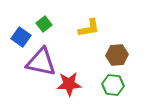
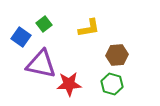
purple triangle: moved 2 px down
green hexagon: moved 1 px left, 1 px up; rotated 10 degrees clockwise
